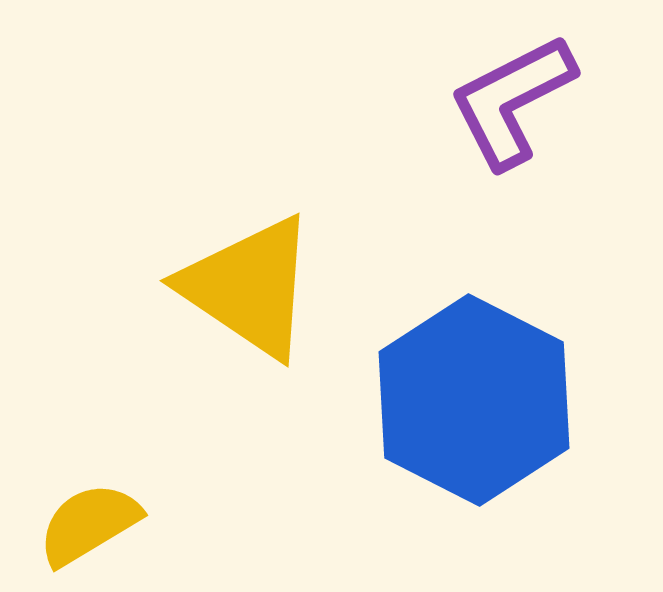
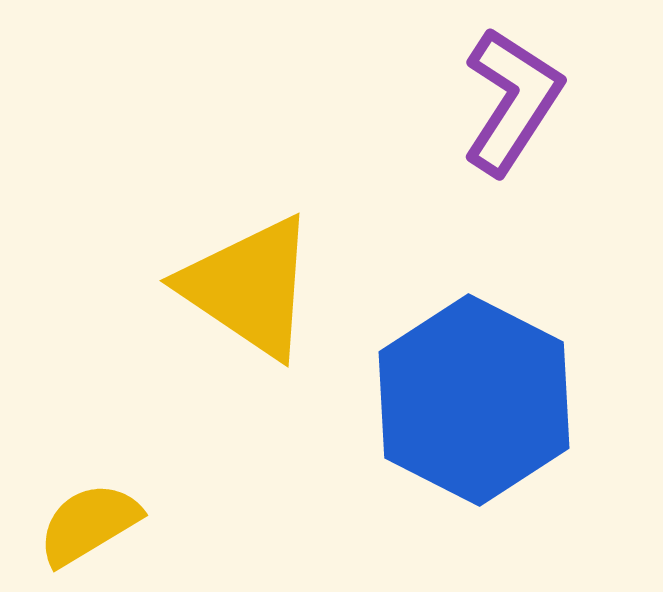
purple L-shape: rotated 150 degrees clockwise
